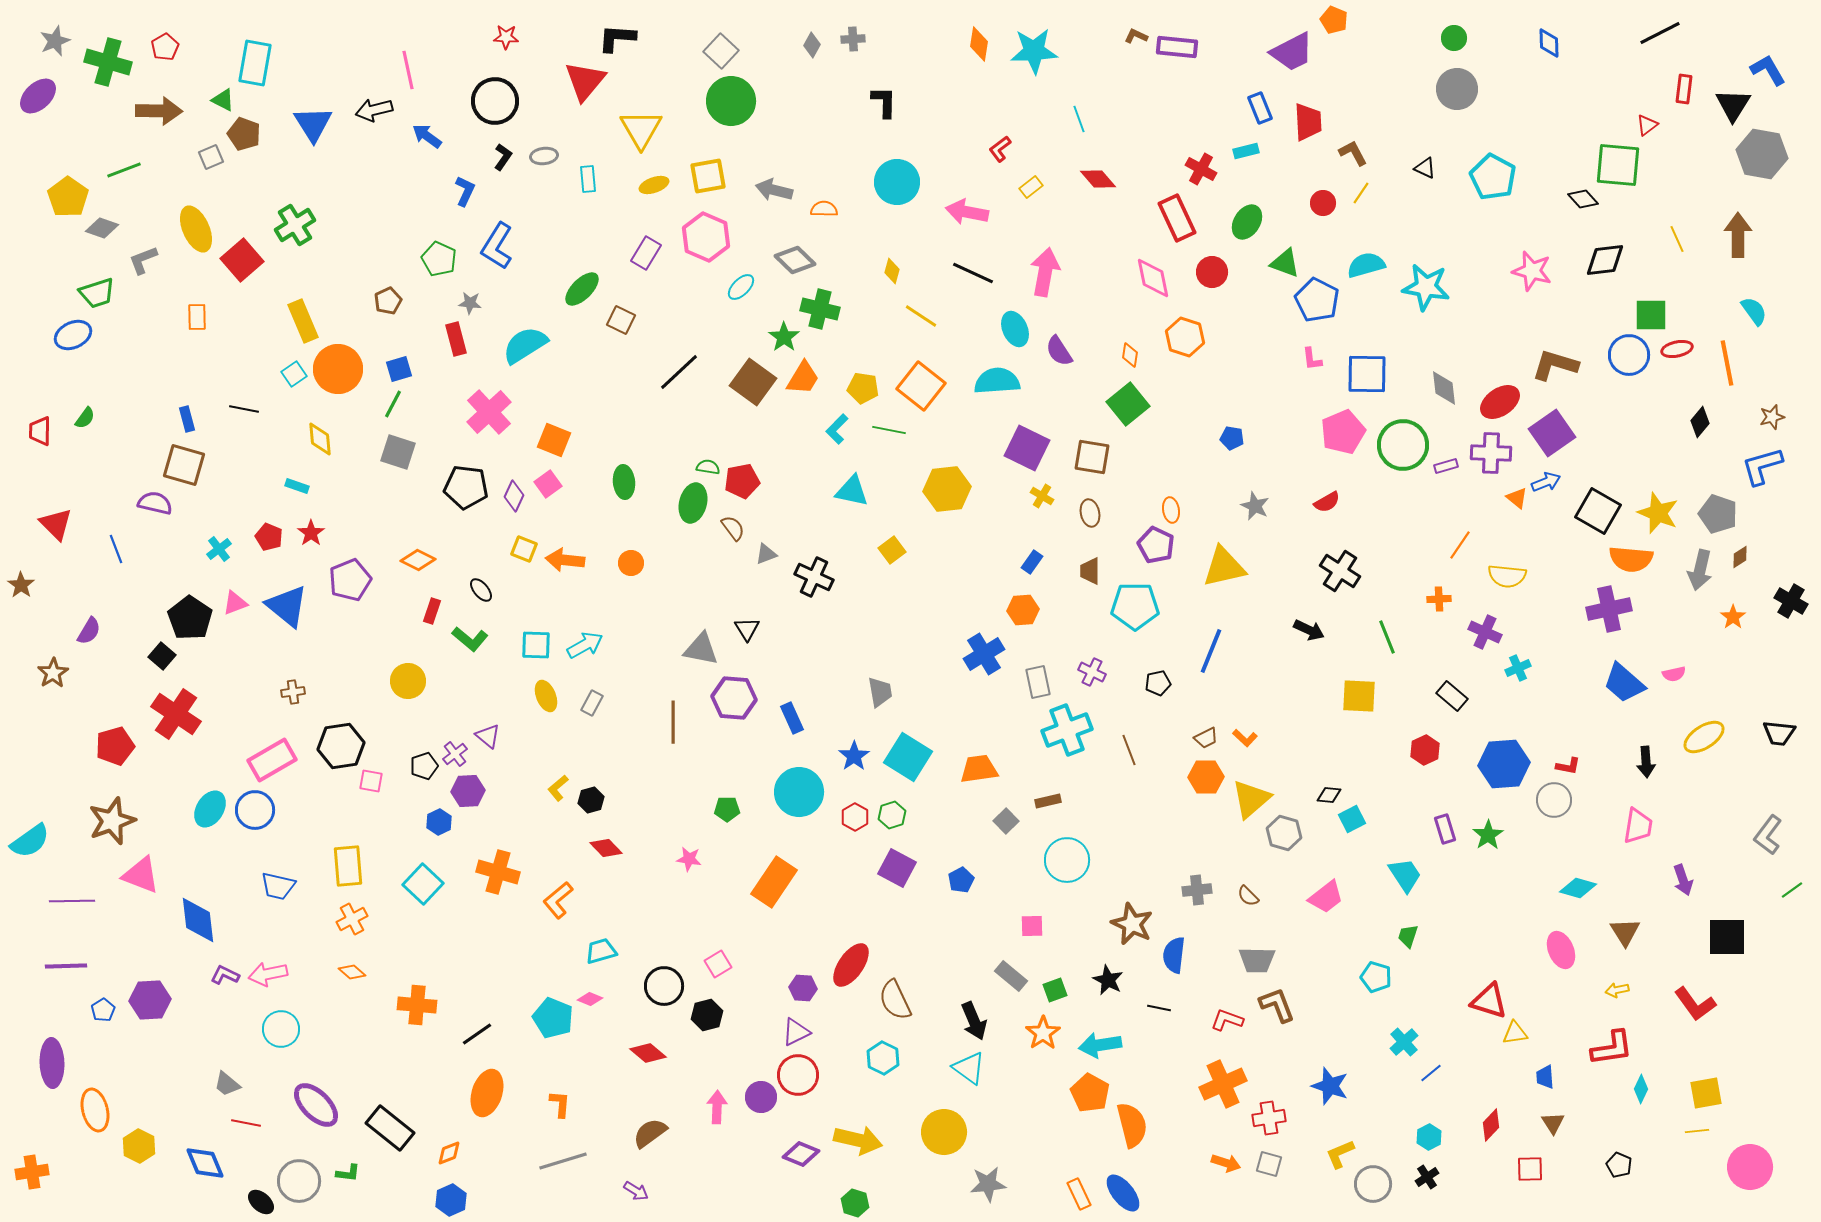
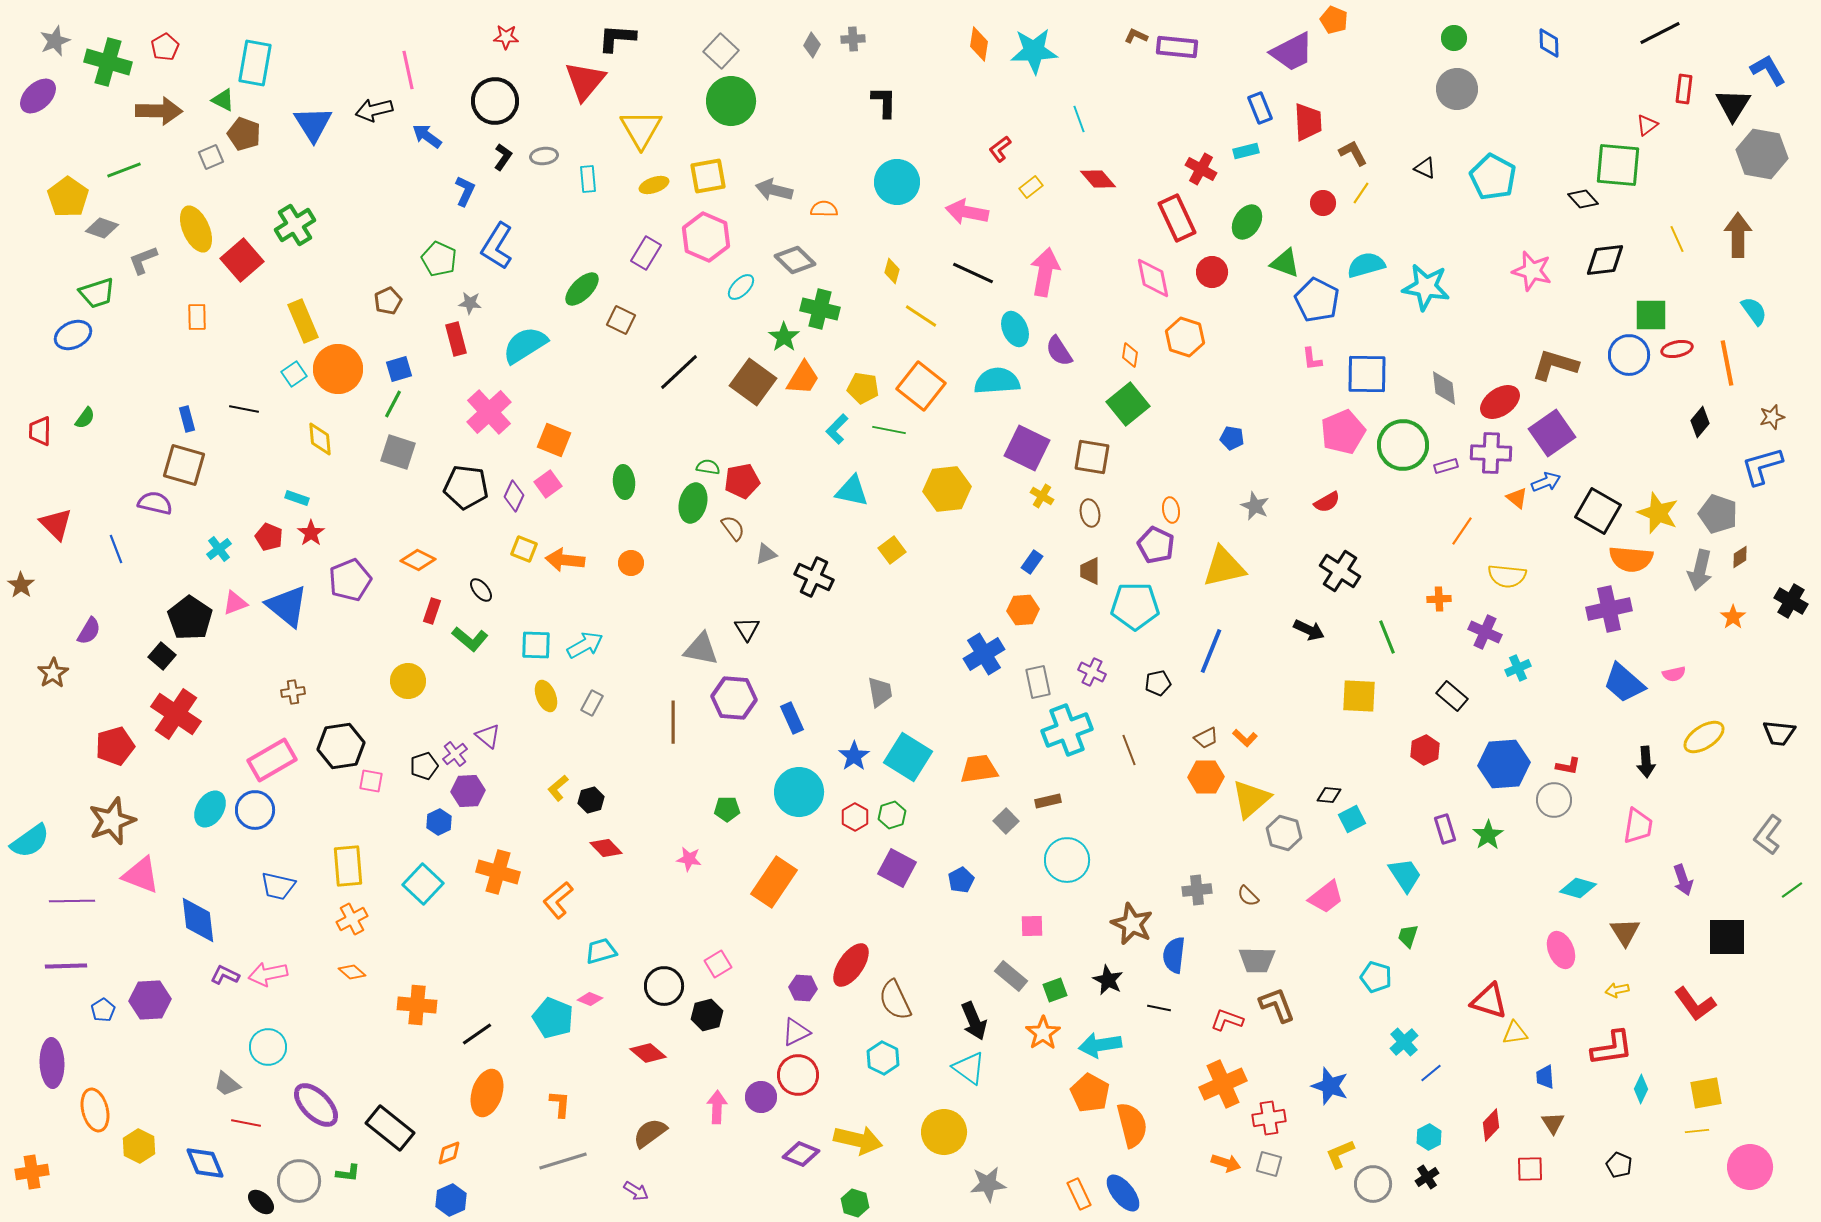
cyan rectangle at (297, 486): moved 12 px down
orange line at (1460, 545): moved 2 px right, 14 px up
cyan circle at (281, 1029): moved 13 px left, 18 px down
